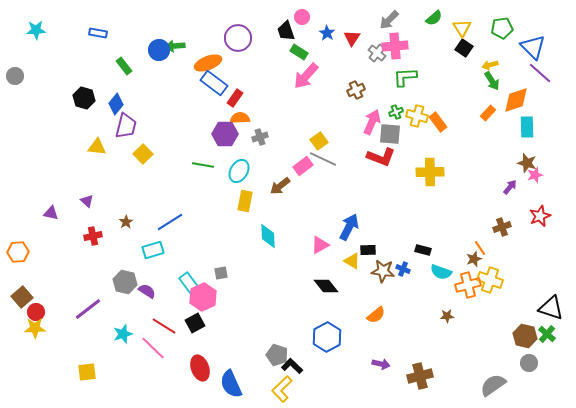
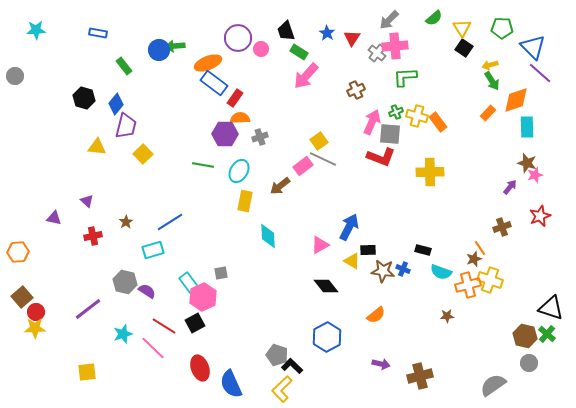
pink circle at (302, 17): moved 41 px left, 32 px down
green pentagon at (502, 28): rotated 10 degrees clockwise
purple triangle at (51, 213): moved 3 px right, 5 px down
